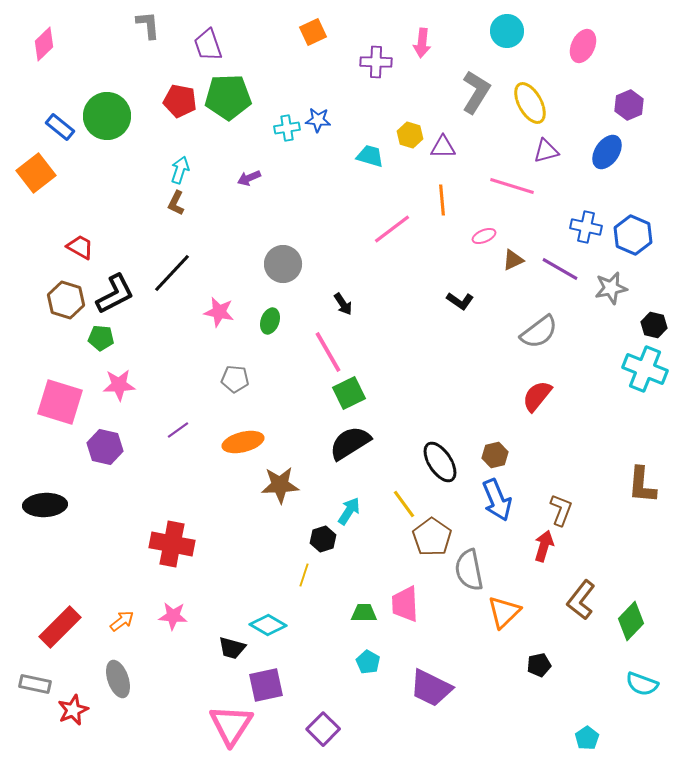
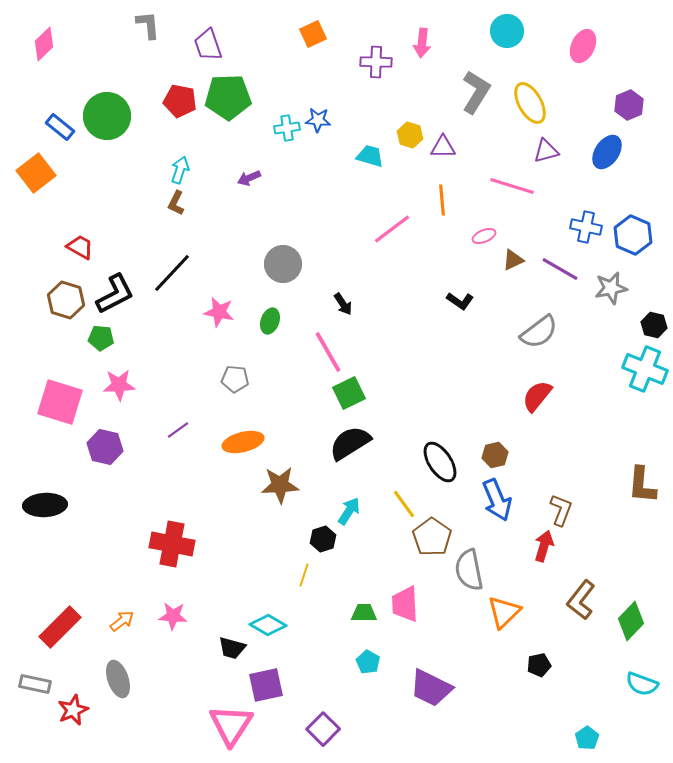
orange square at (313, 32): moved 2 px down
